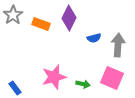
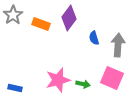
purple diamond: rotated 10 degrees clockwise
blue semicircle: rotated 88 degrees clockwise
pink star: moved 4 px right, 3 px down
blue rectangle: rotated 40 degrees counterclockwise
